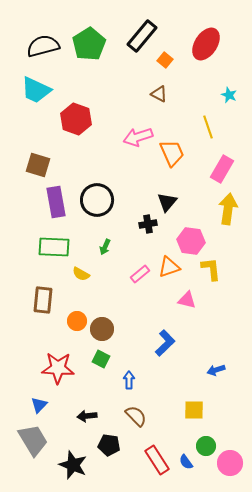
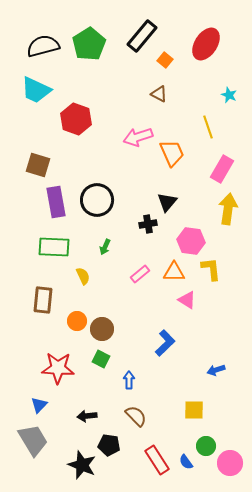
orange triangle at (169, 267): moved 5 px right, 5 px down; rotated 20 degrees clockwise
yellow semicircle at (81, 274): moved 2 px right, 2 px down; rotated 144 degrees counterclockwise
pink triangle at (187, 300): rotated 18 degrees clockwise
black star at (73, 465): moved 9 px right
